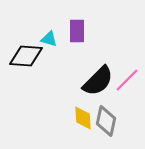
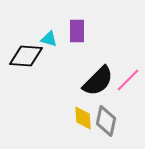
pink line: moved 1 px right
